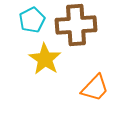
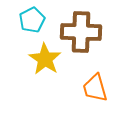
brown cross: moved 5 px right, 7 px down; rotated 6 degrees clockwise
orange trapezoid: rotated 120 degrees clockwise
